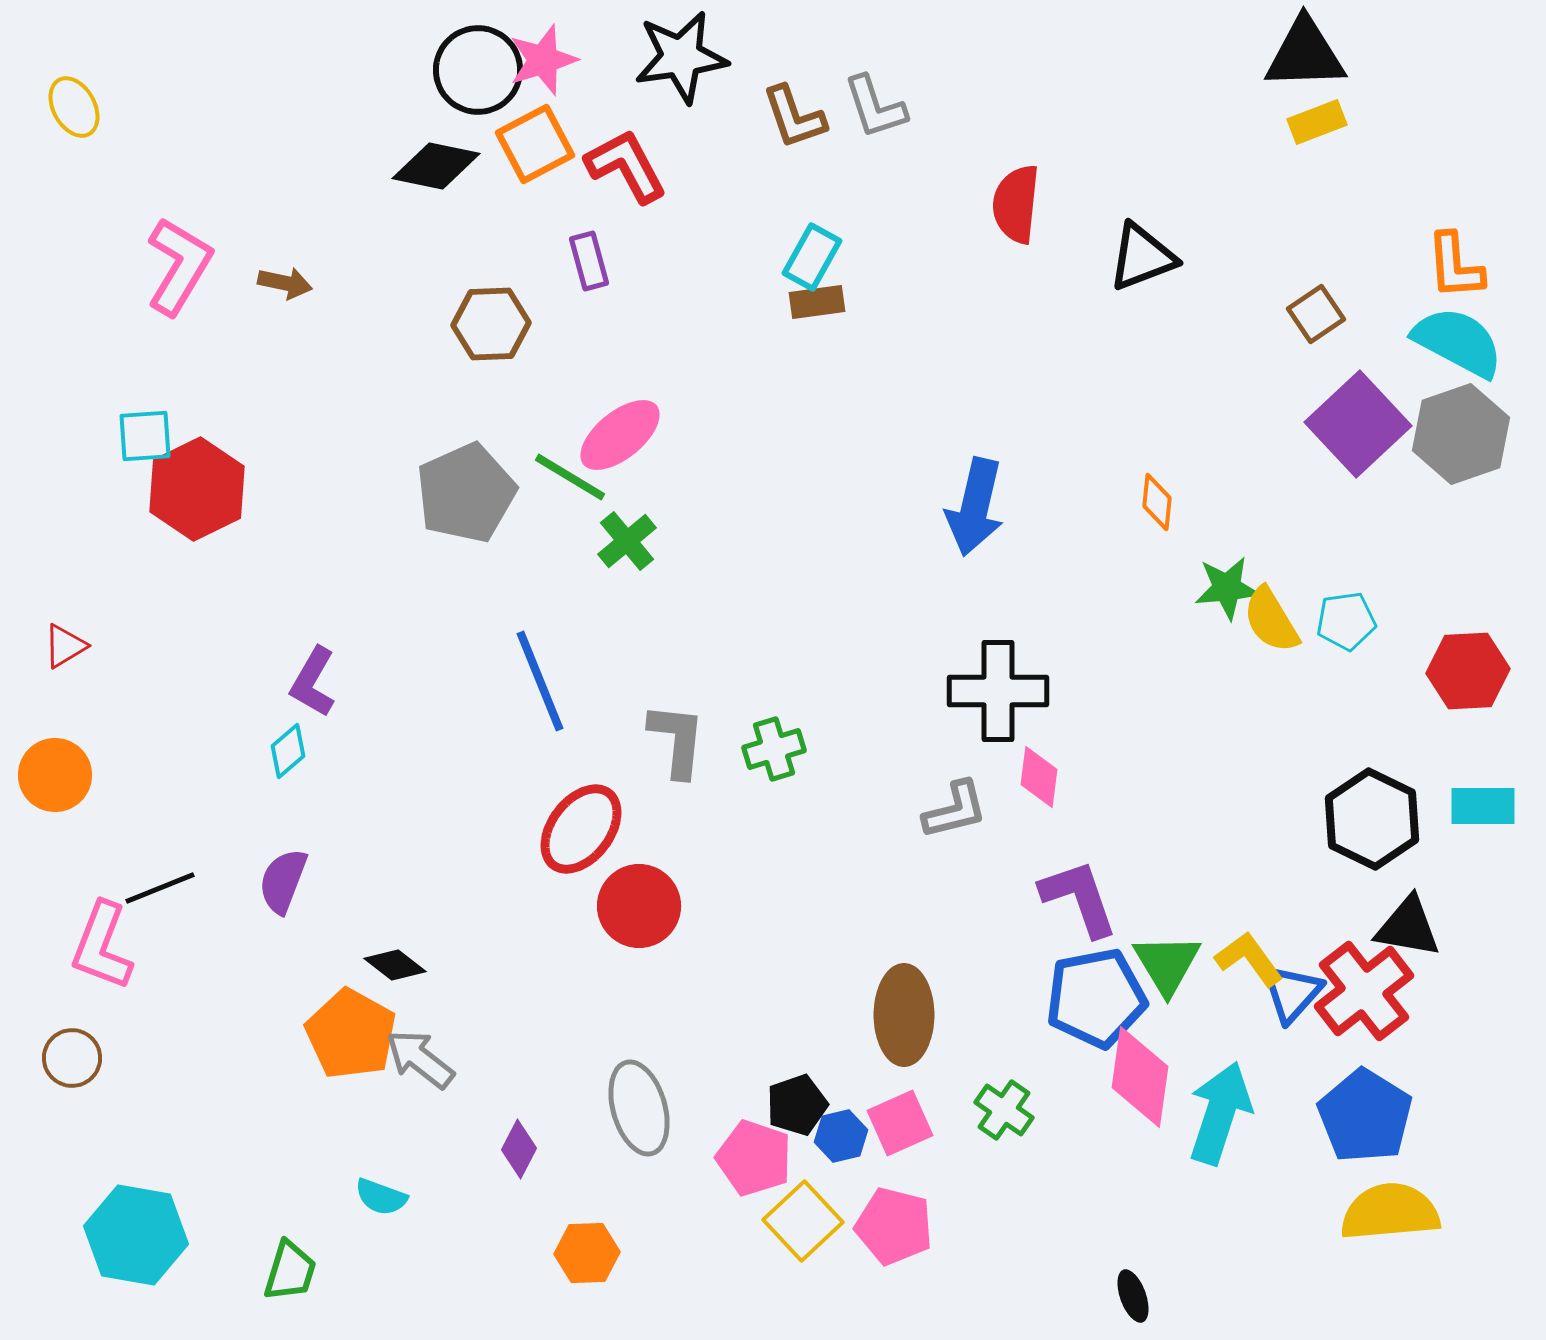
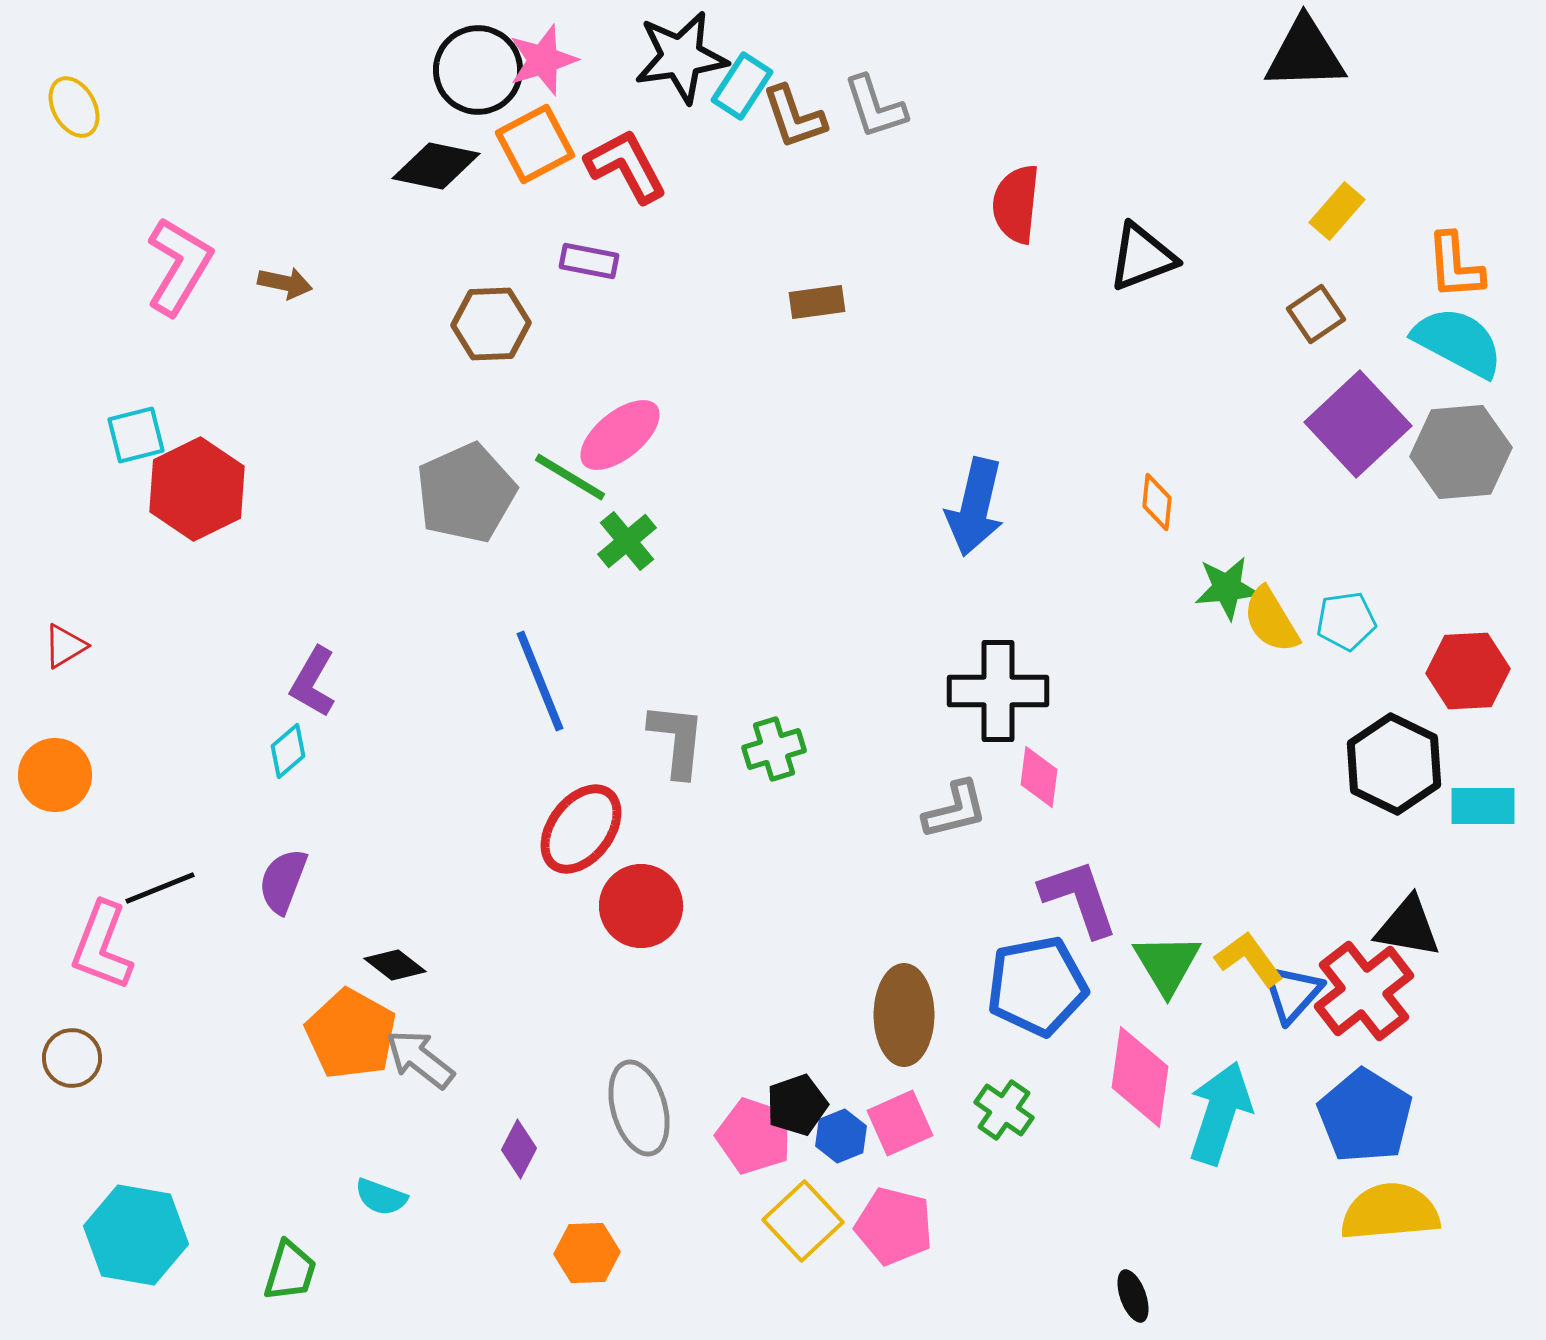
yellow rectangle at (1317, 122): moved 20 px right, 89 px down; rotated 28 degrees counterclockwise
cyan rectangle at (812, 257): moved 70 px left, 171 px up; rotated 4 degrees clockwise
purple rectangle at (589, 261): rotated 64 degrees counterclockwise
gray hexagon at (1461, 434): moved 18 px down; rotated 14 degrees clockwise
cyan square at (145, 436): moved 9 px left, 1 px up; rotated 10 degrees counterclockwise
black hexagon at (1372, 819): moved 22 px right, 55 px up
red circle at (639, 906): moved 2 px right
blue pentagon at (1096, 998): moved 59 px left, 12 px up
blue hexagon at (841, 1136): rotated 9 degrees counterclockwise
pink pentagon at (754, 1158): moved 22 px up
